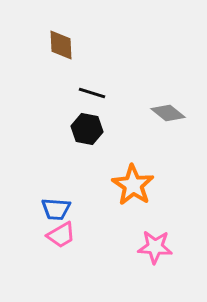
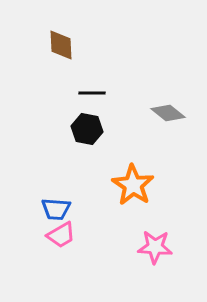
black line: rotated 16 degrees counterclockwise
